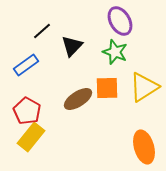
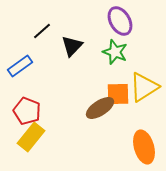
blue rectangle: moved 6 px left, 1 px down
orange square: moved 11 px right, 6 px down
brown ellipse: moved 22 px right, 9 px down
red pentagon: rotated 8 degrees counterclockwise
